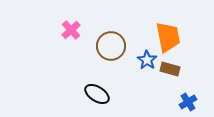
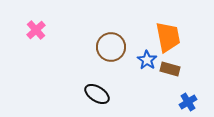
pink cross: moved 35 px left
brown circle: moved 1 px down
